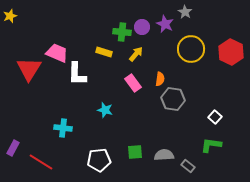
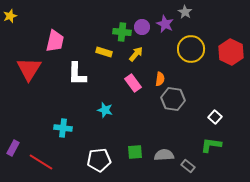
pink trapezoid: moved 2 px left, 12 px up; rotated 80 degrees clockwise
